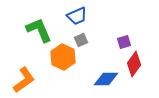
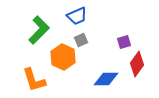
green L-shape: rotated 68 degrees clockwise
red diamond: moved 3 px right
orange L-shape: moved 10 px right; rotated 108 degrees clockwise
